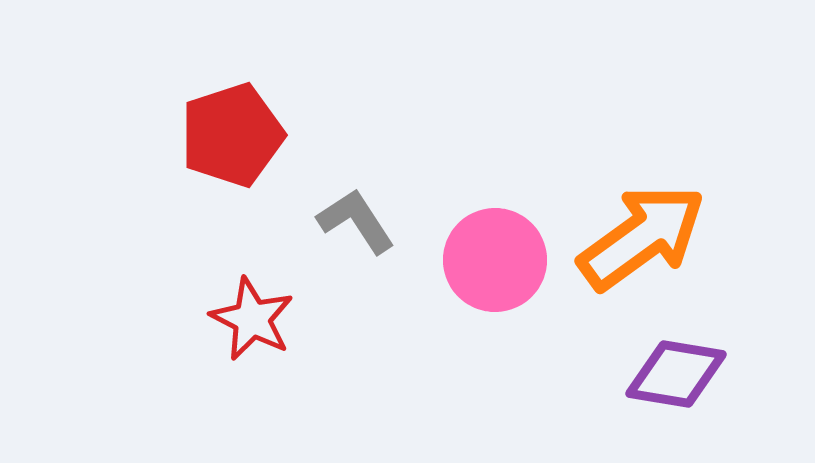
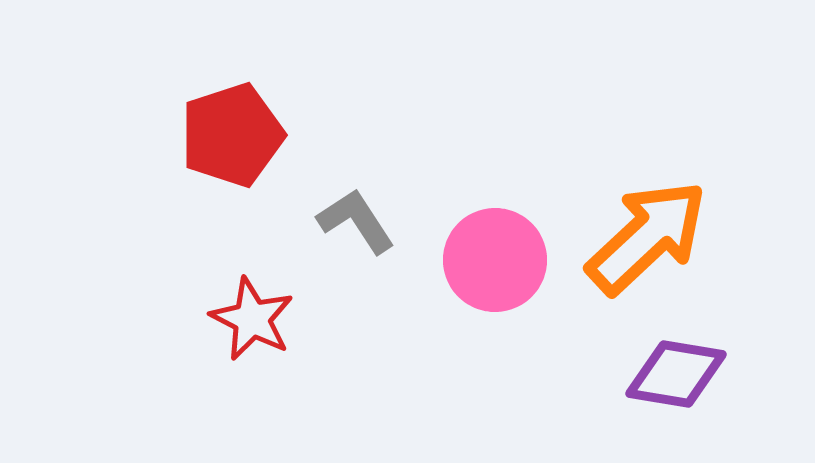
orange arrow: moved 5 px right; rotated 7 degrees counterclockwise
